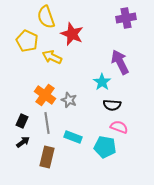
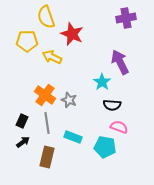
yellow pentagon: rotated 25 degrees counterclockwise
